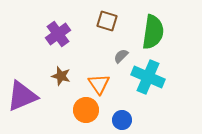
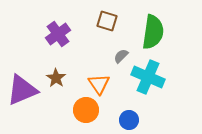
brown star: moved 5 px left, 2 px down; rotated 18 degrees clockwise
purple triangle: moved 6 px up
blue circle: moved 7 px right
